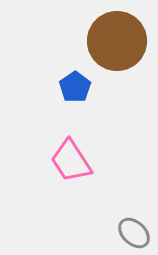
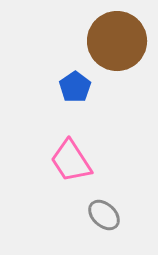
gray ellipse: moved 30 px left, 18 px up
